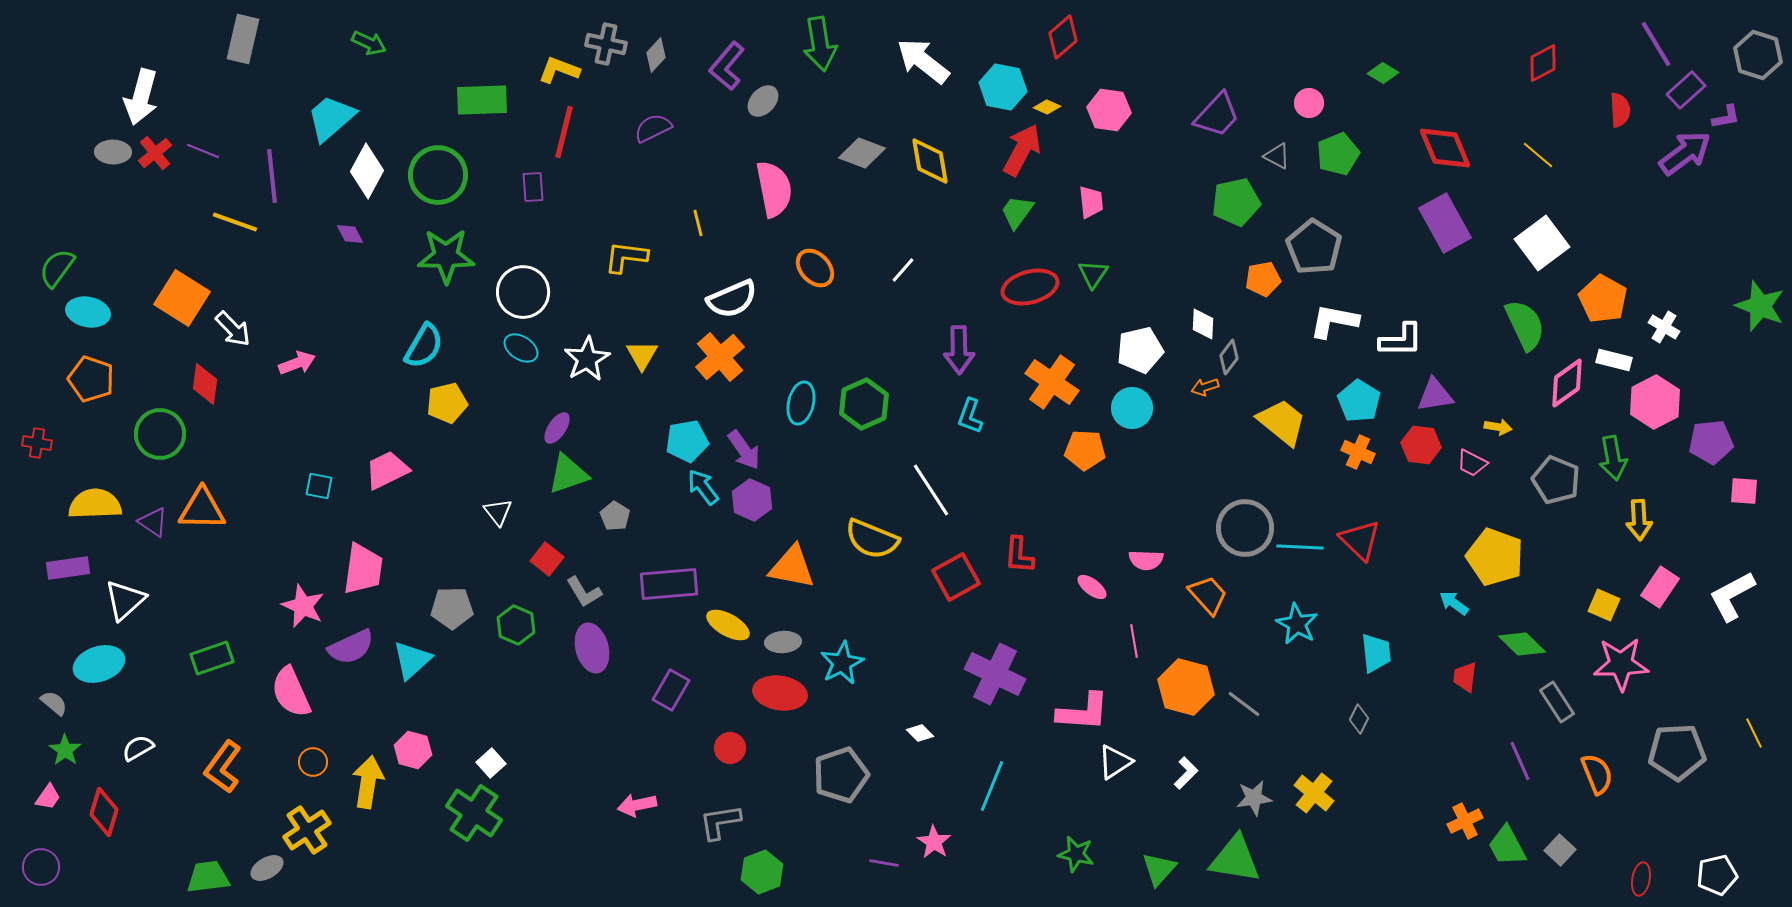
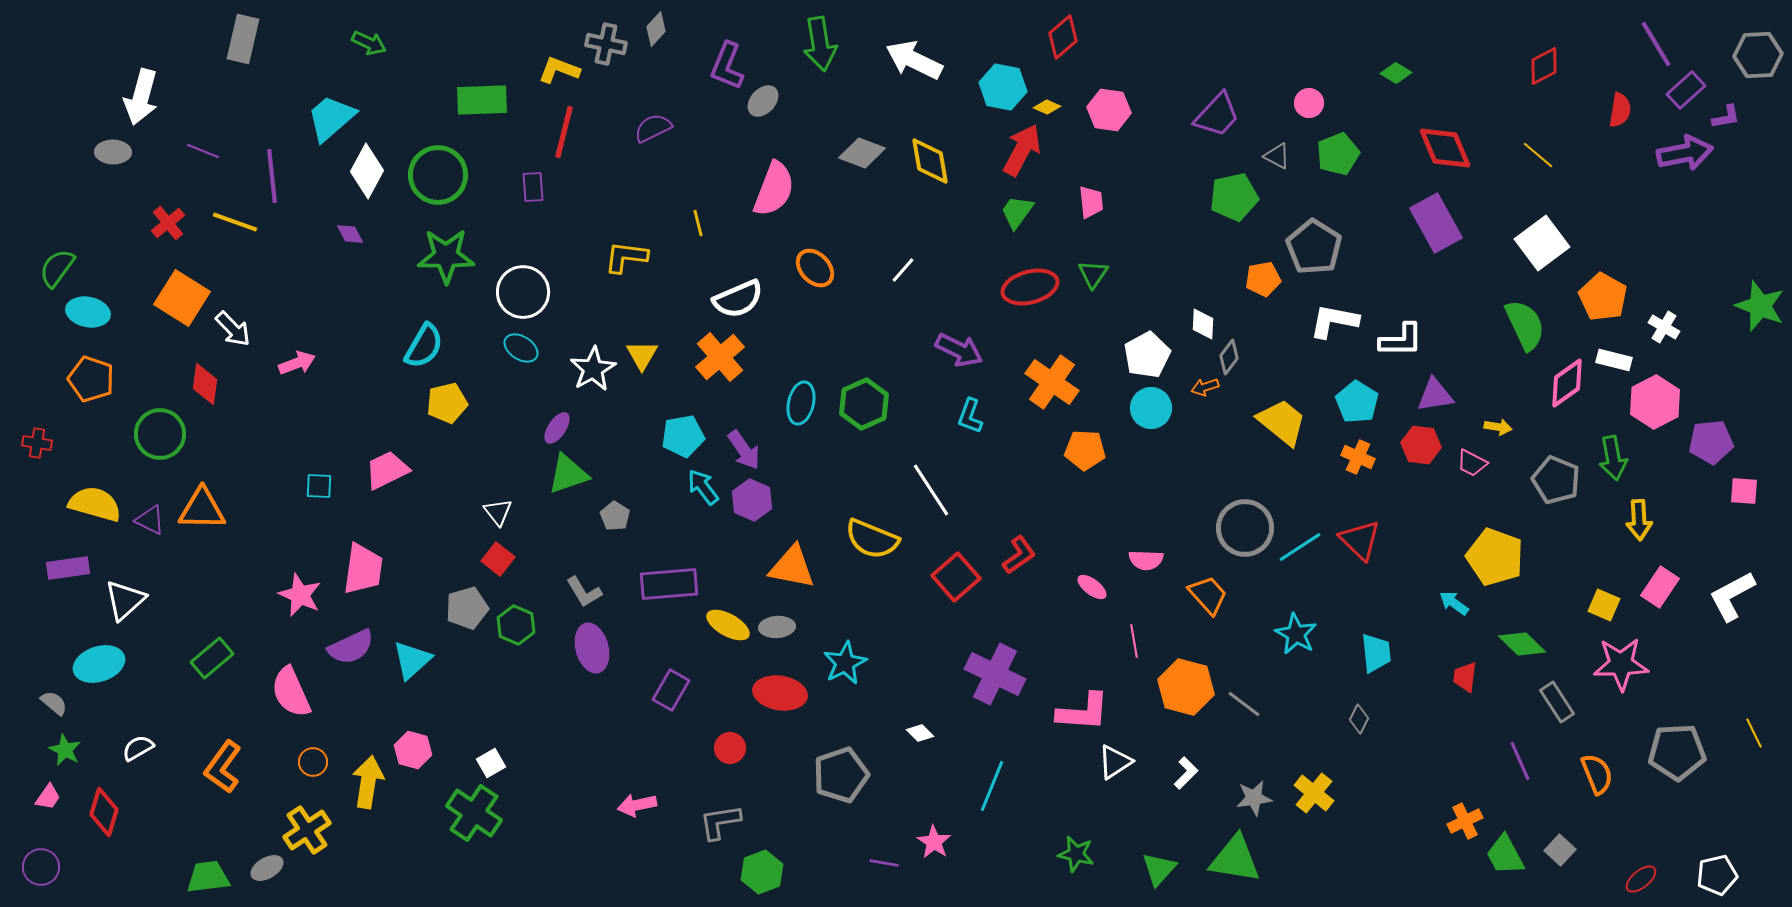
gray diamond at (656, 55): moved 26 px up
gray hexagon at (1758, 55): rotated 21 degrees counterclockwise
white arrow at (923, 61): moved 9 px left, 1 px up; rotated 12 degrees counterclockwise
red diamond at (1543, 63): moved 1 px right, 3 px down
purple L-shape at (727, 66): rotated 18 degrees counterclockwise
green diamond at (1383, 73): moved 13 px right
red semicircle at (1620, 110): rotated 12 degrees clockwise
red cross at (155, 153): moved 13 px right, 70 px down
purple arrow at (1685, 153): rotated 26 degrees clockwise
pink semicircle at (774, 189): rotated 32 degrees clockwise
green pentagon at (1236, 202): moved 2 px left, 5 px up
purple rectangle at (1445, 223): moved 9 px left
white semicircle at (732, 299): moved 6 px right
orange pentagon at (1603, 299): moved 2 px up
purple arrow at (959, 350): rotated 63 degrees counterclockwise
white pentagon at (1140, 350): moved 7 px right, 5 px down; rotated 15 degrees counterclockwise
white star at (587, 359): moved 6 px right, 10 px down
cyan pentagon at (1359, 401): moved 2 px left, 1 px down
cyan circle at (1132, 408): moved 19 px right
cyan pentagon at (687, 441): moved 4 px left, 5 px up
orange cross at (1358, 452): moved 5 px down
cyan square at (319, 486): rotated 8 degrees counterclockwise
yellow semicircle at (95, 504): rotated 18 degrees clockwise
purple triangle at (153, 522): moved 3 px left, 2 px up; rotated 8 degrees counterclockwise
cyan line at (1300, 547): rotated 36 degrees counterclockwise
red L-shape at (1019, 555): rotated 129 degrees counterclockwise
red square at (547, 559): moved 49 px left
red square at (956, 577): rotated 12 degrees counterclockwise
pink star at (303, 606): moved 3 px left, 11 px up
gray pentagon at (452, 608): moved 15 px right; rotated 15 degrees counterclockwise
cyan star at (1297, 624): moved 1 px left, 10 px down
gray ellipse at (783, 642): moved 6 px left, 15 px up
green rectangle at (212, 658): rotated 21 degrees counterclockwise
cyan star at (842, 663): moved 3 px right
green star at (65, 750): rotated 8 degrees counterclockwise
white square at (491, 763): rotated 12 degrees clockwise
green trapezoid at (1507, 846): moved 2 px left, 9 px down
red ellipse at (1641, 879): rotated 40 degrees clockwise
